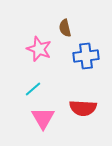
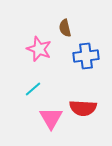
pink triangle: moved 8 px right
